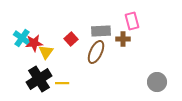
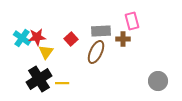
red star: moved 3 px right, 6 px up
gray circle: moved 1 px right, 1 px up
